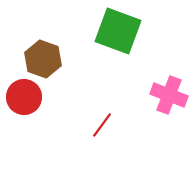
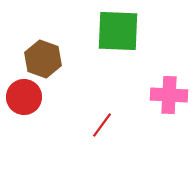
green square: rotated 18 degrees counterclockwise
pink cross: rotated 18 degrees counterclockwise
